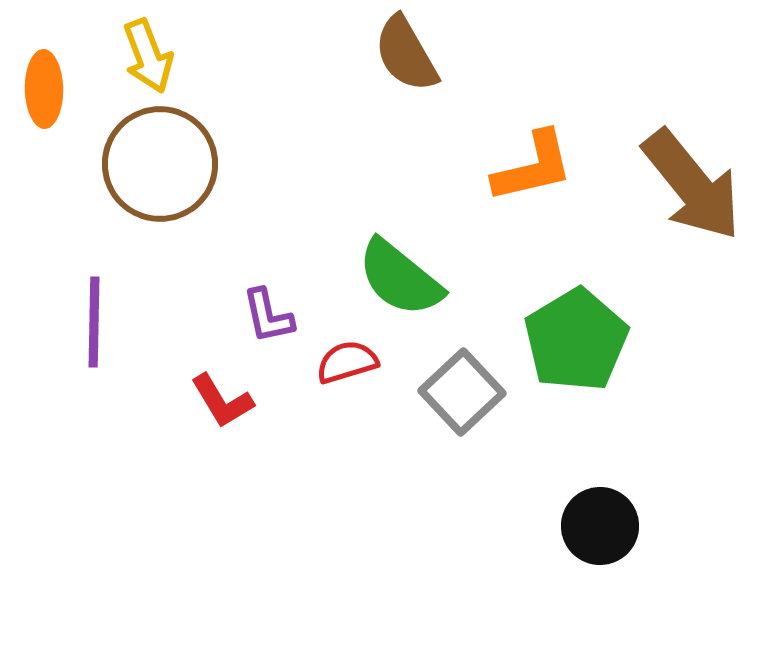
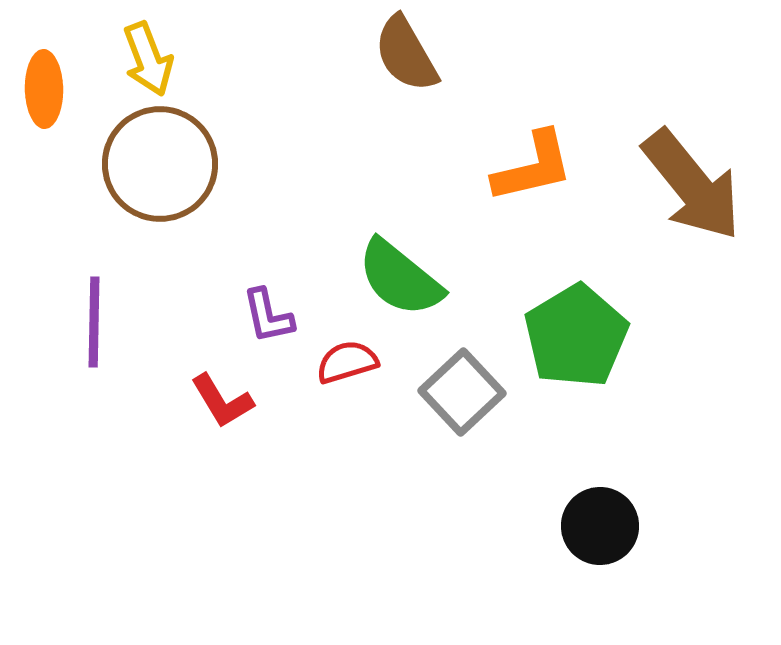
yellow arrow: moved 3 px down
green pentagon: moved 4 px up
